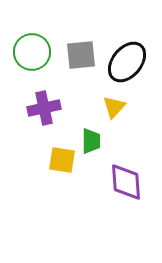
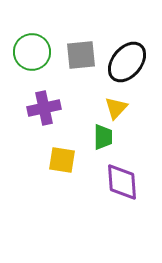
yellow triangle: moved 2 px right, 1 px down
green trapezoid: moved 12 px right, 4 px up
purple diamond: moved 4 px left
